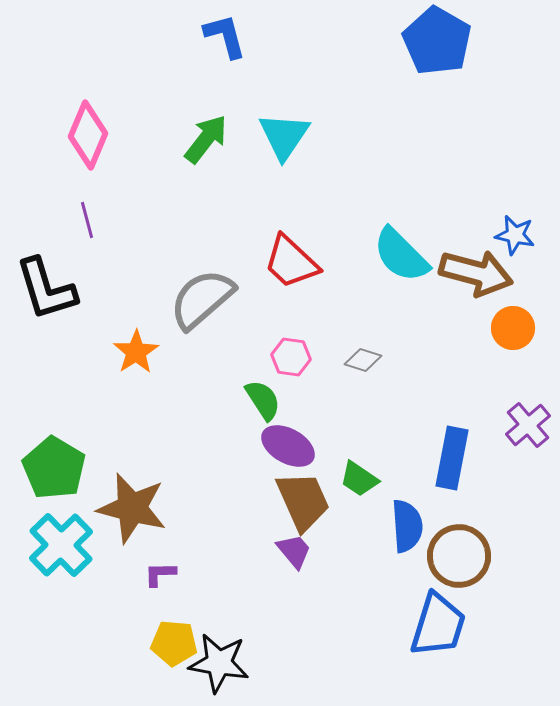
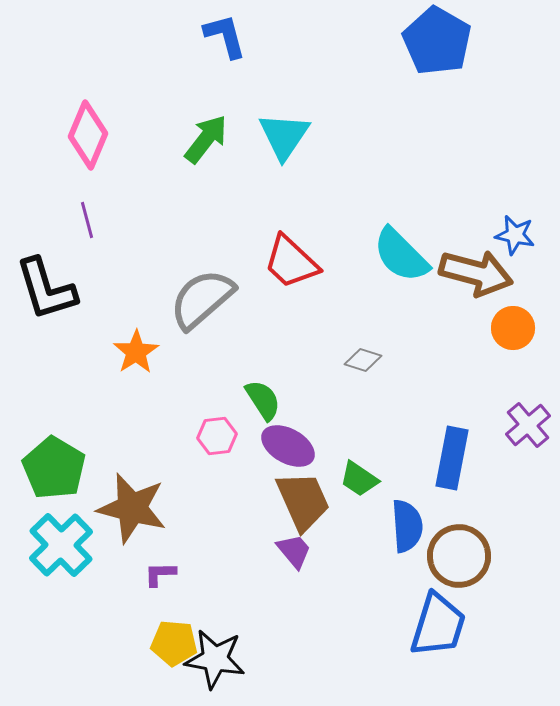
pink hexagon: moved 74 px left, 79 px down; rotated 15 degrees counterclockwise
black star: moved 4 px left, 4 px up
